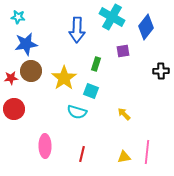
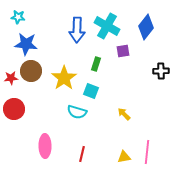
cyan cross: moved 5 px left, 9 px down
blue star: rotated 15 degrees clockwise
